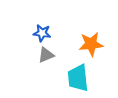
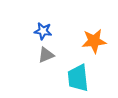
blue star: moved 1 px right, 2 px up
orange star: moved 3 px right, 3 px up
